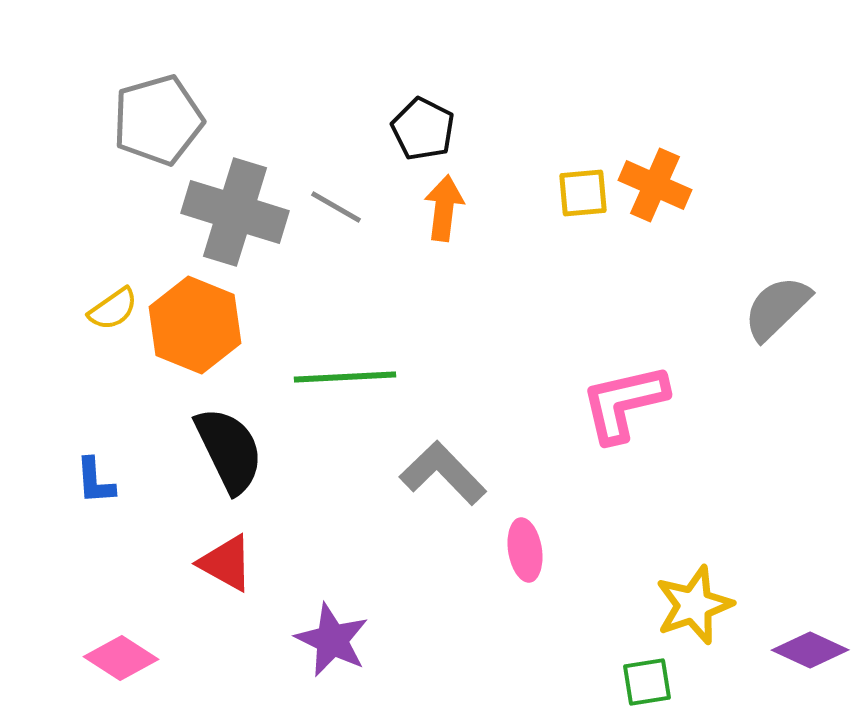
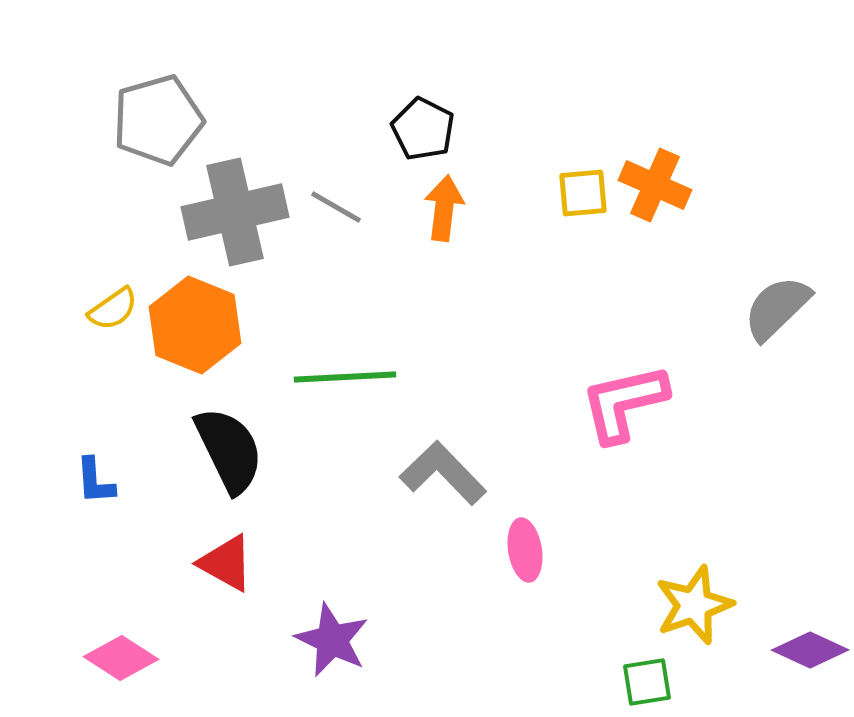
gray cross: rotated 30 degrees counterclockwise
